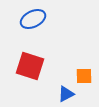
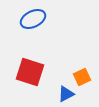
red square: moved 6 px down
orange square: moved 2 px left, 1 px down; rotated 24 degrees counterclockwise
